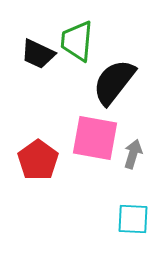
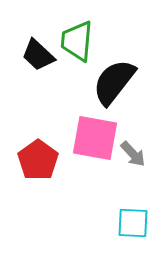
black trapezoid: moved 1 px down; rotated 18 degrees clockwise
gray arrow: rotated 120 degrees clockwise
cyan square: moved 4 px down
